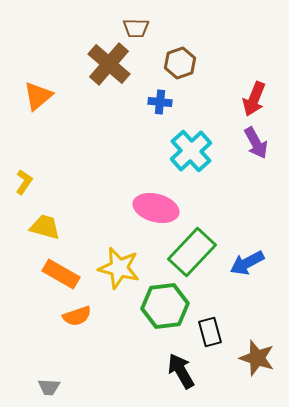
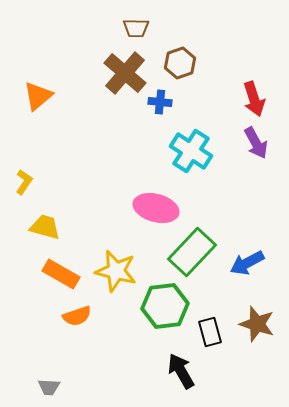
brown cross: moved 16 px right, 9 px down
red arrow: rotated 40 degrees counterclockwise
cyan cross: rotated 15 degrees counterclockwise
yellow star: moved 3 px left, 3 px down
brown star: moved 34 px up
